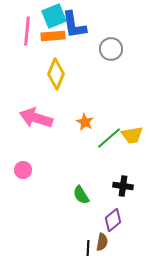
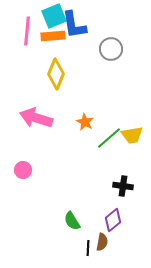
green semicircle: moved 9 px left, 26 px down
